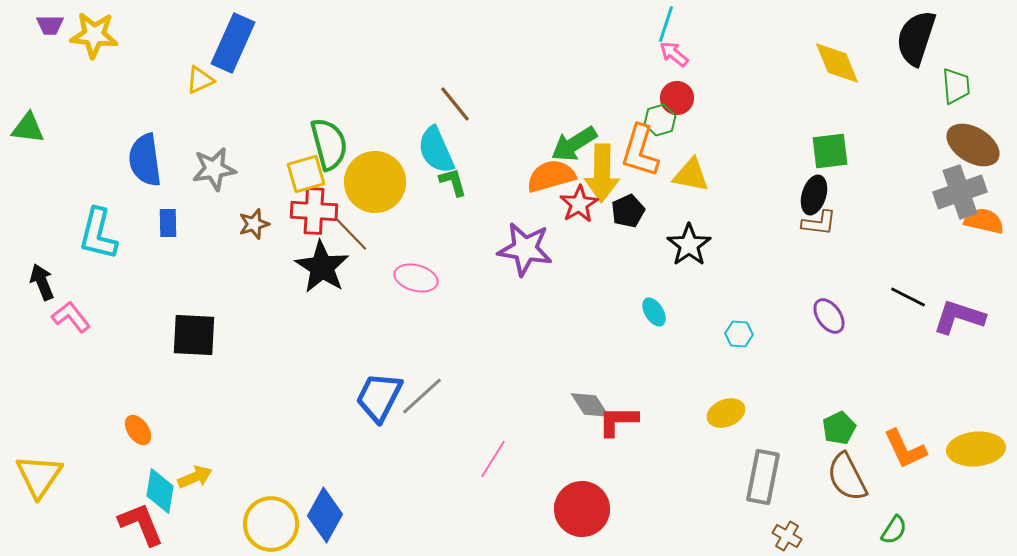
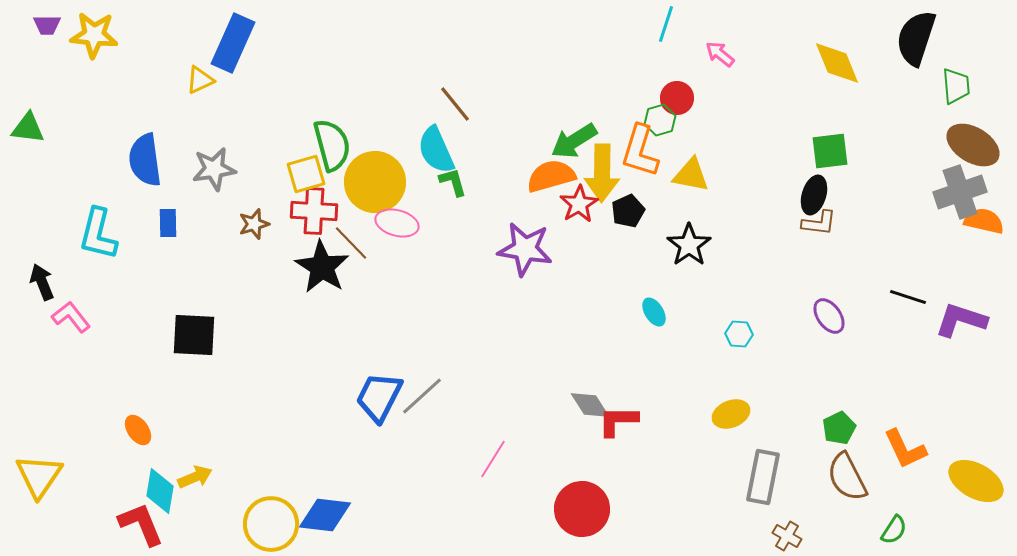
purple trapezoid at (50, 25): moved 3 px left
pink arrow at (674, 54): moved 46 px right
green semicircle at (329, 144): moved 3 px right, 1 px down
green arrow at (574, 144): moved 3 px up
brown line at (351, 234): moved 9 px down
pink ellipse at (416, 278): moved 19 px left, 55 px up
black line at (908, 297): rotated 9 degrees counterclockwise
purple L-shape at (959, 317): moved 2 px right, 3 px down
yellow ellipse at (726, 413): moved 5 px right, 1 px down
yellow ellipse at (976, 449): moved 32 px down; rotated 34 degrees clockwise
blue diamond at (325, 515): rotated 68 degrees clockwise
